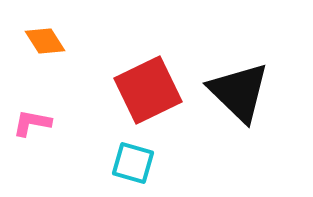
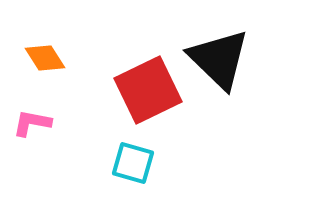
orange diamond: moved 17 px down
black triangle: moved 20 px left, 33 px up
